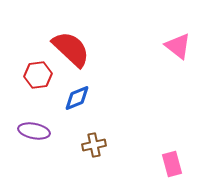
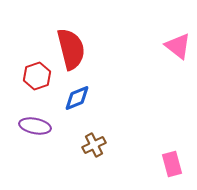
red semicircle: rotated 33 degrees clockwise
red hexagon: moved 1 px left, 1 px down; rotated 12 degrees counterclockwise
purple ellipse: moved 1 px right, 5 px up
brown cross: rotated 15 degrees counterclockwise
